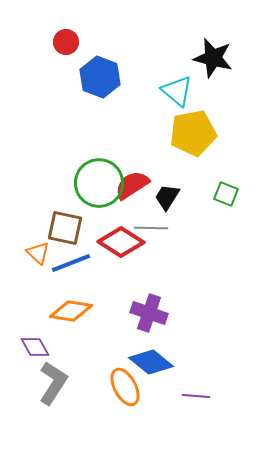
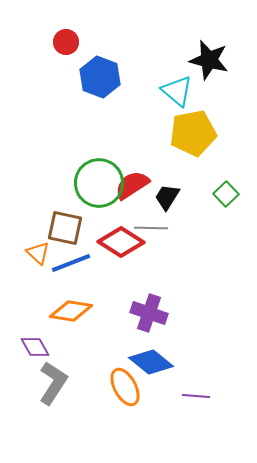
black star: moved 4 px left, 2 px down
green square: rotated 25 degrees clockwise
